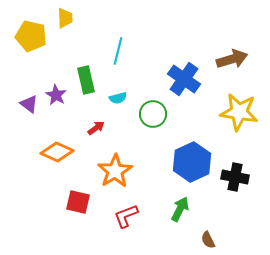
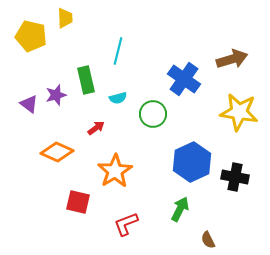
purple star: rotated 25 degrees clockwise
red L-shape: moved 8 px down
